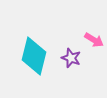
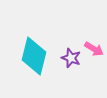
pink arrow: moved 9 px down
